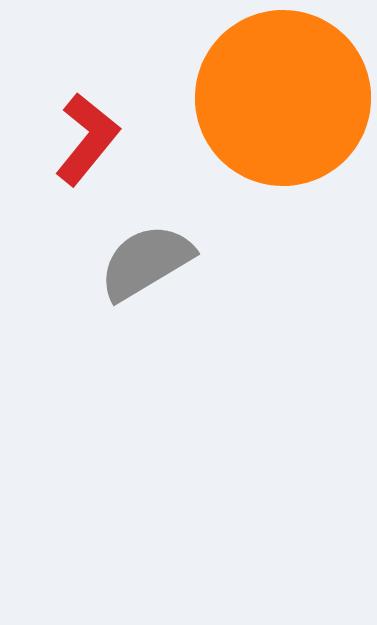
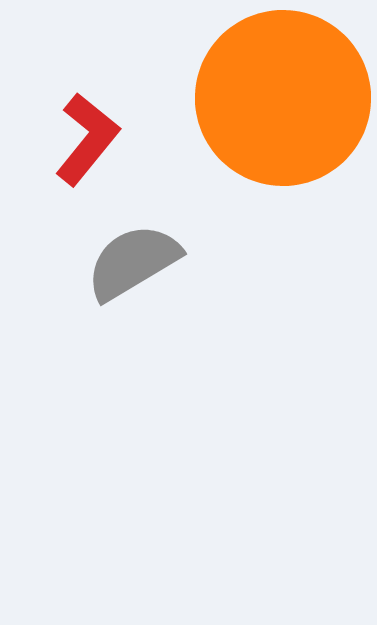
gray semicircle: moved 13 px left
